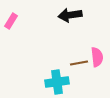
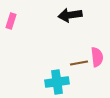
pink rectangle: rotated 14 degrees counterclockwise
